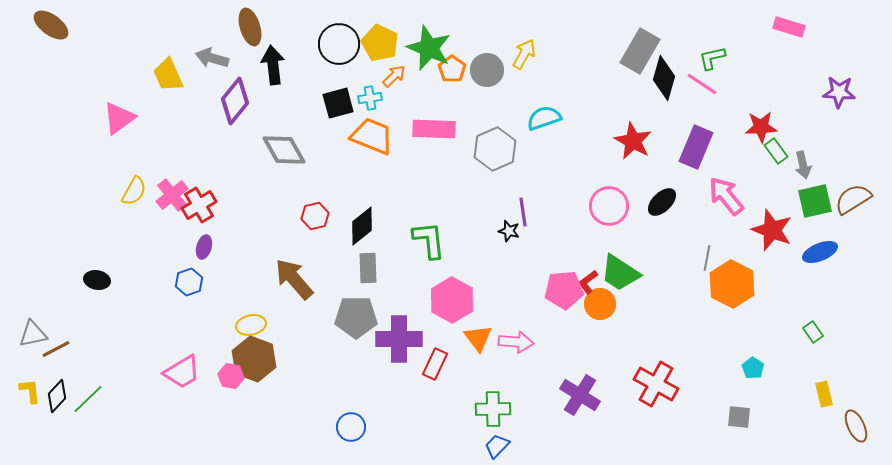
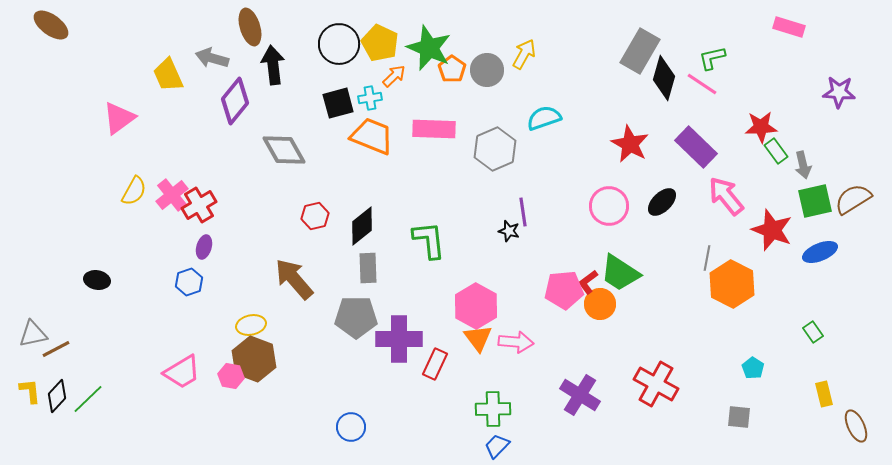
red star at (633, 141): moved 3 px left, 3 px down
purple rectangle at (696, 147): rotated 69 degrees counterclockwise
pink hexagon at (452, 300): moved 24 px right, 6 px down
